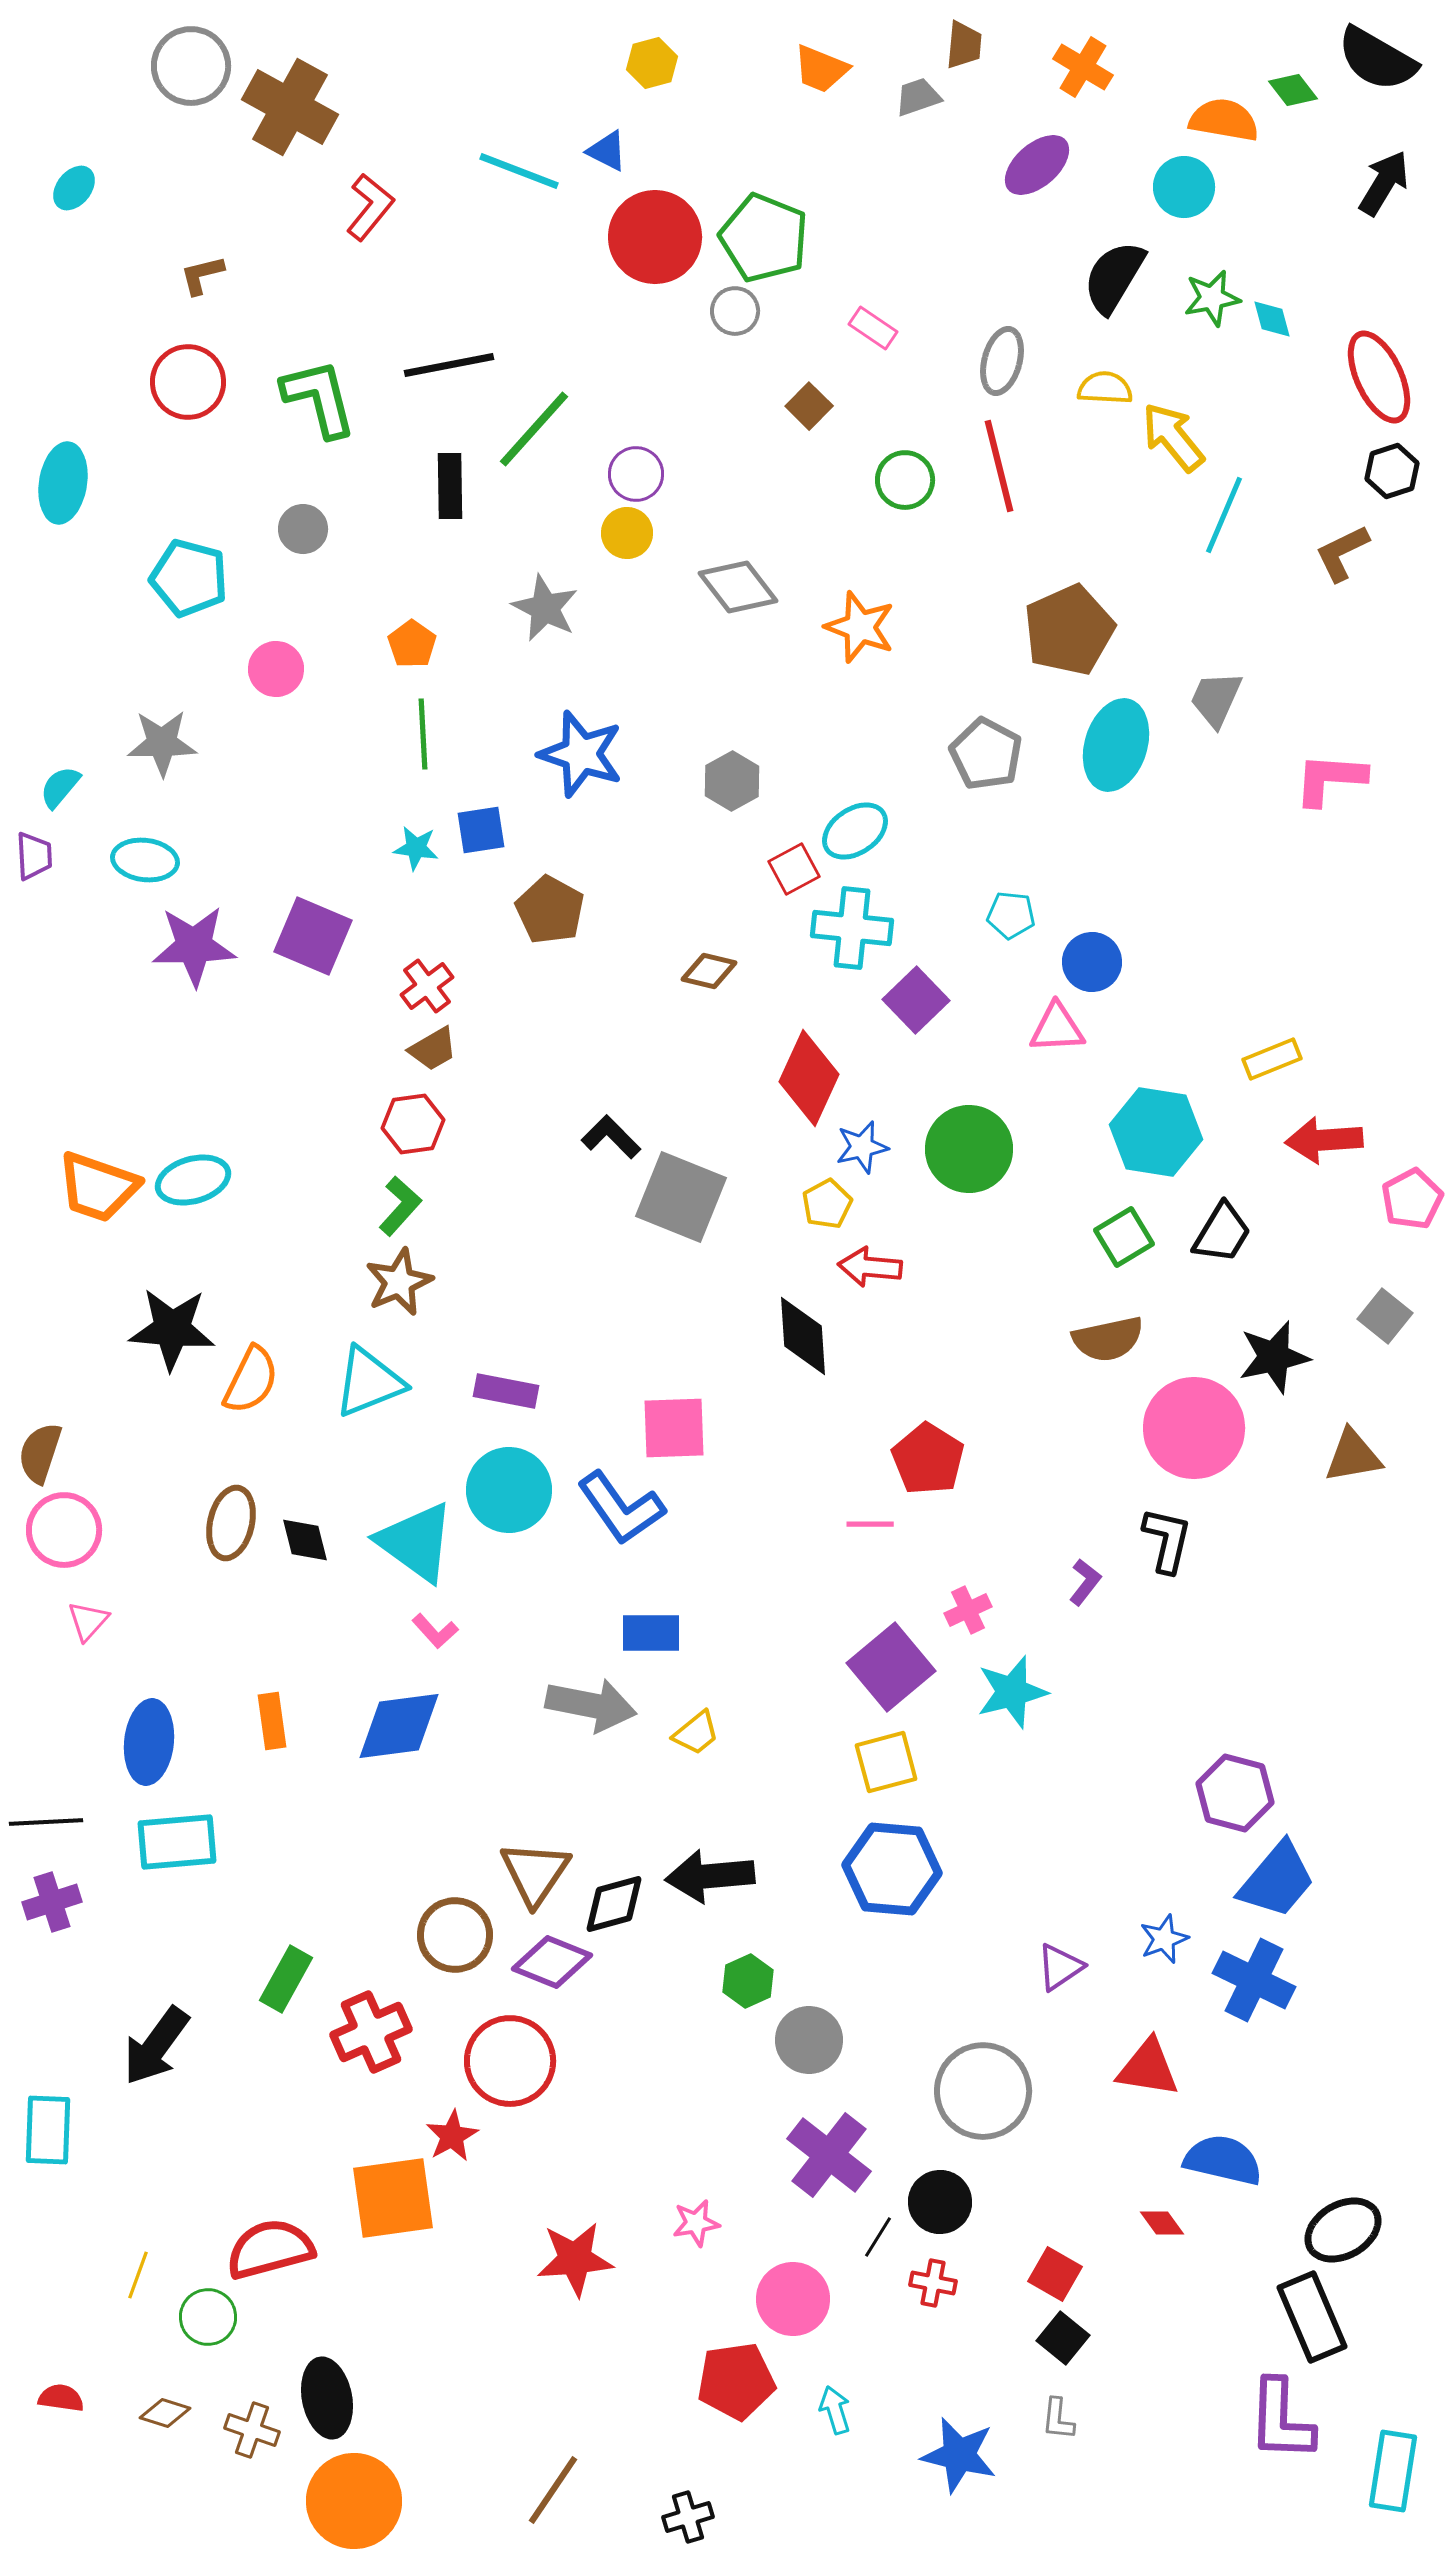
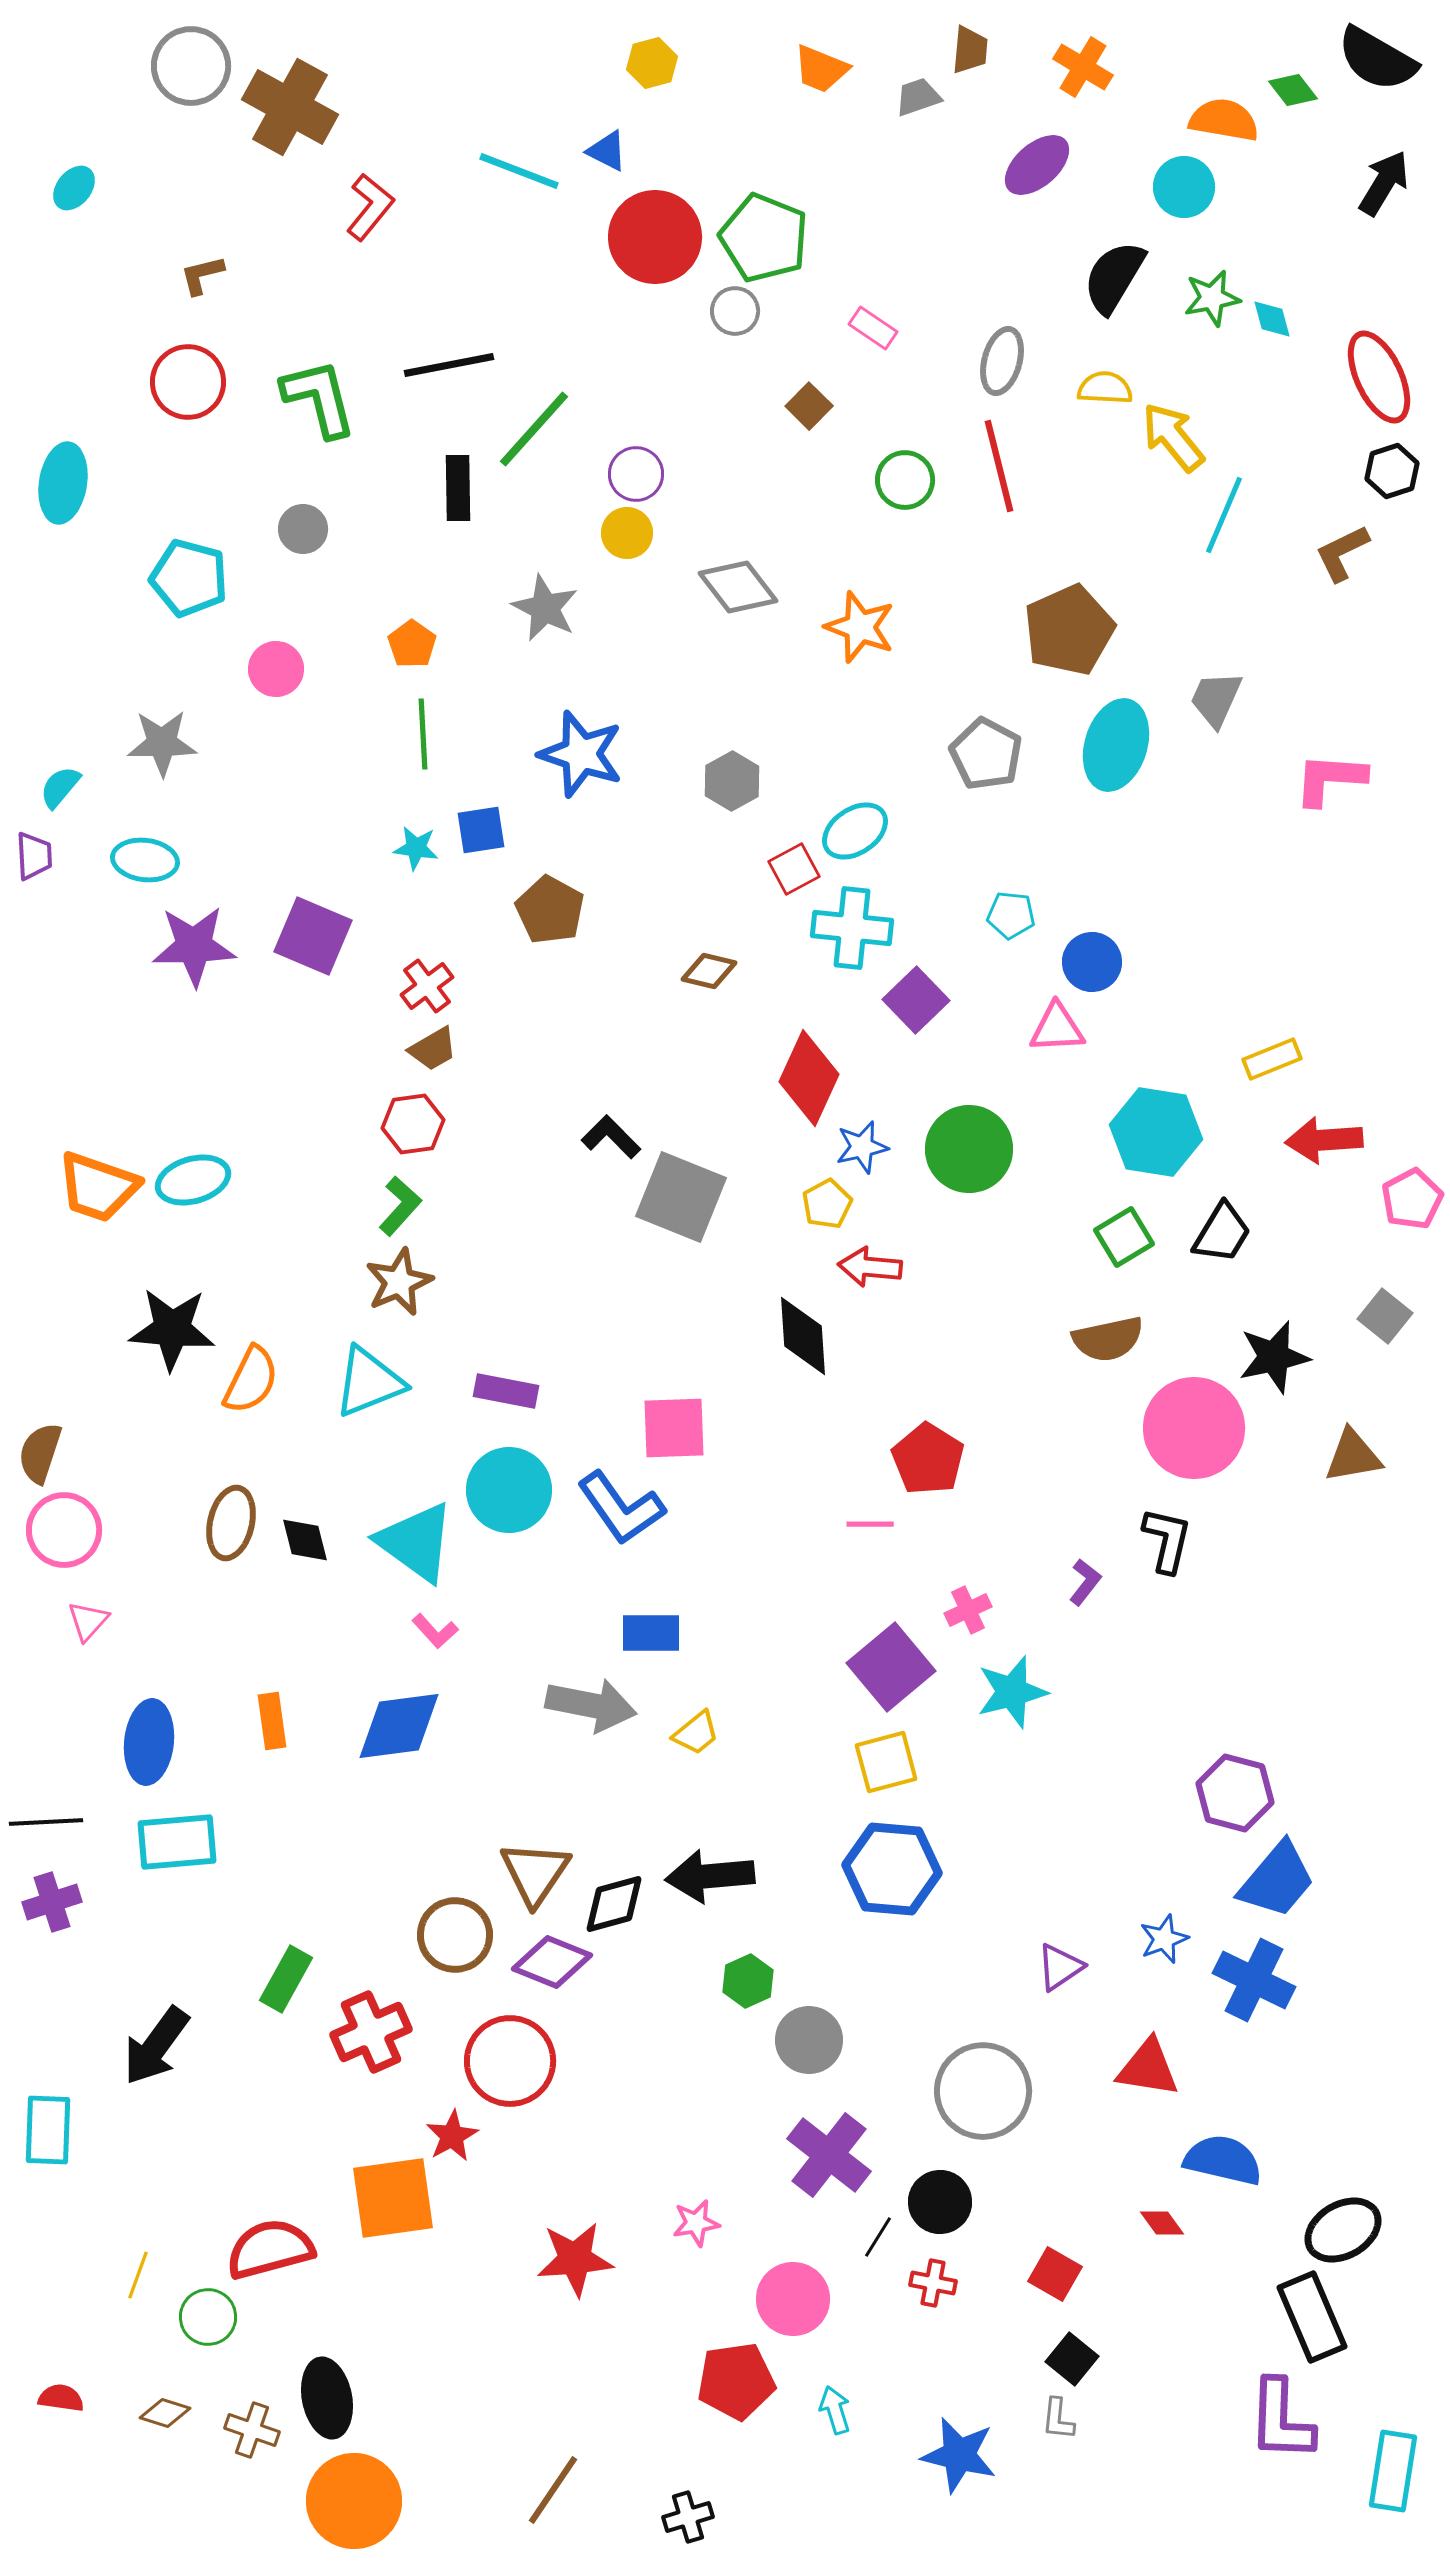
brown trapezoid at (964, 45): moved 6 px right, 5 px down
black rectangle at (450, 486): moved 8 px right, 2 px down
black square at (1063, 2338): moved 9 px right, 21 px down
